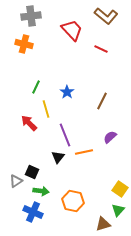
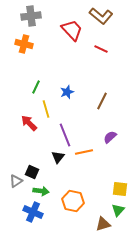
brown L-shape: moved 5 px left
blue star: rotated 16 degrees clockwise
yellow square: rotated 28 degrees counterclockwise
